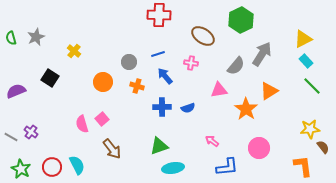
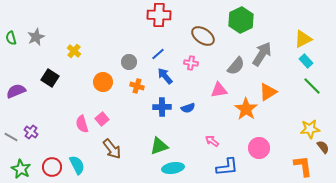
blue line: rotated 24 degrees counterclockwise
orange triangle: moved 1 px left, 1 px down
